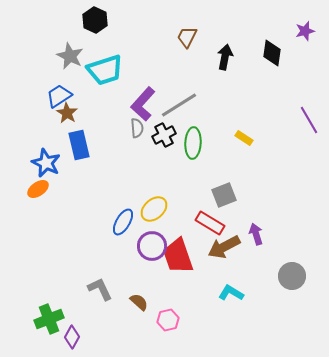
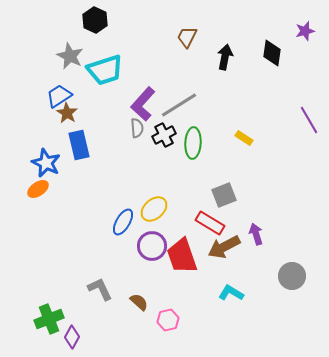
red trapezoid: moved 4 px right
